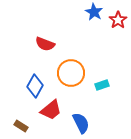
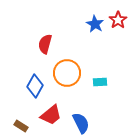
blue star: moved 1 px right, 12 px down
red semicircle: rotated 84 degrees clockwise
orange circle: moved 4 px left
cyan rectangle: moved 2 px left, 3 px up; rotated 16 degrees clockwise
red trapezoid: moved 5 px down
